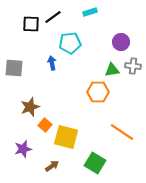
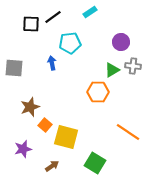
cyan rectangle: rotated 16 degrees counterclockwise
green triangle: rotated 21 degrees counterclockwise
orange line: moved 6 px right
